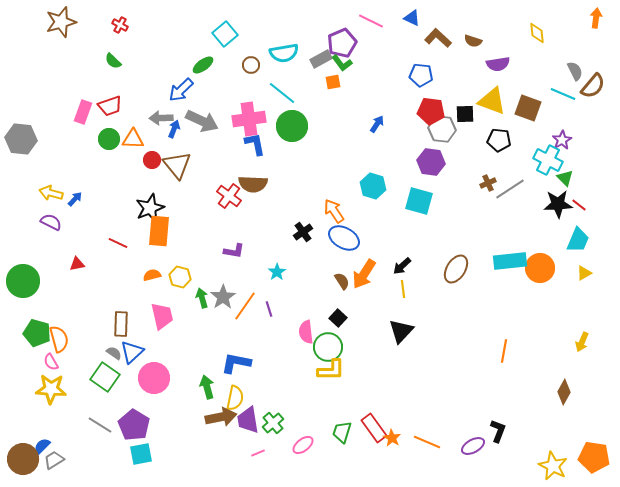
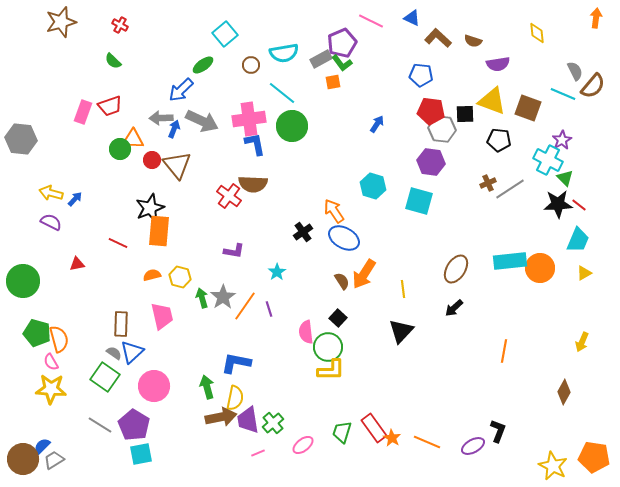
green circle at (109, 139): moved 11 px right, 10 px down
black arrow at (402, 266): moved 52 px right, 42 px down
pink circle at (154, 378): moved 8 px down
